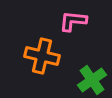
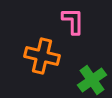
pink L-shape: rotated 84 degrees clockwise
